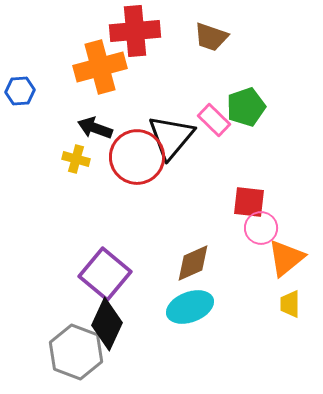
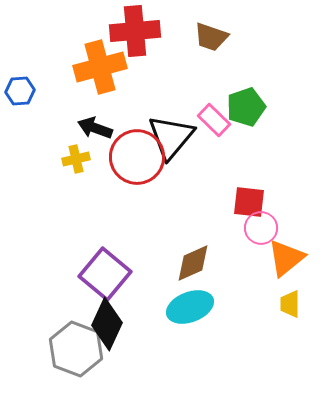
yellow cross: rotated 28 degrees counterclockwise
gray hexagon: moved 3 px up
